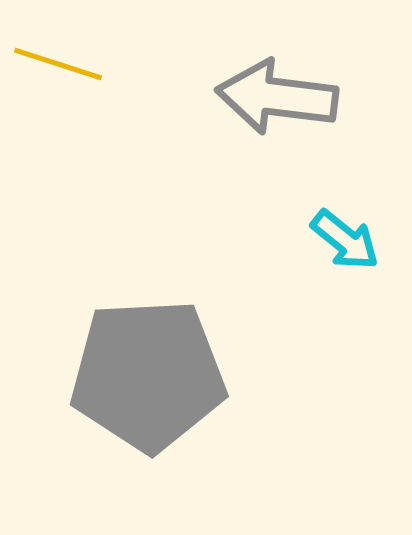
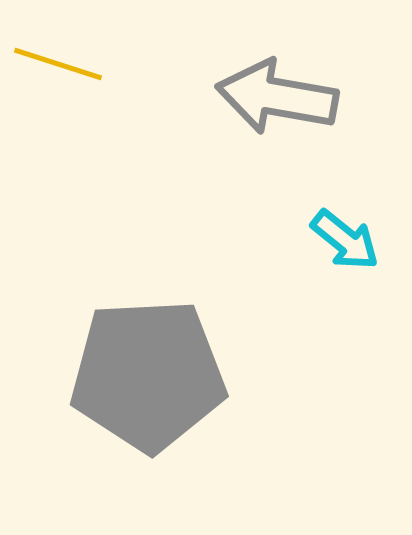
gray arrow: rotated 3 degrees clockwise
